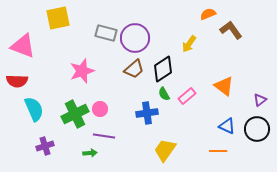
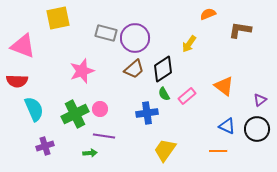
brown L-shape: moved 9 px right; rotated 45 degrees counterclockwise
